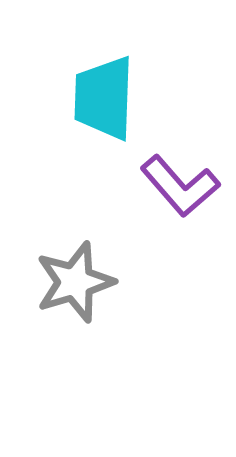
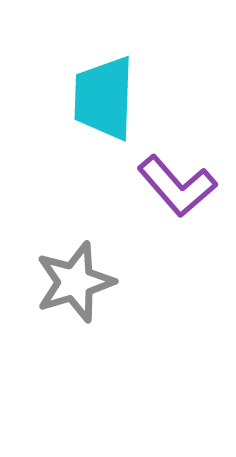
purple L-shape: moved 3 px left
